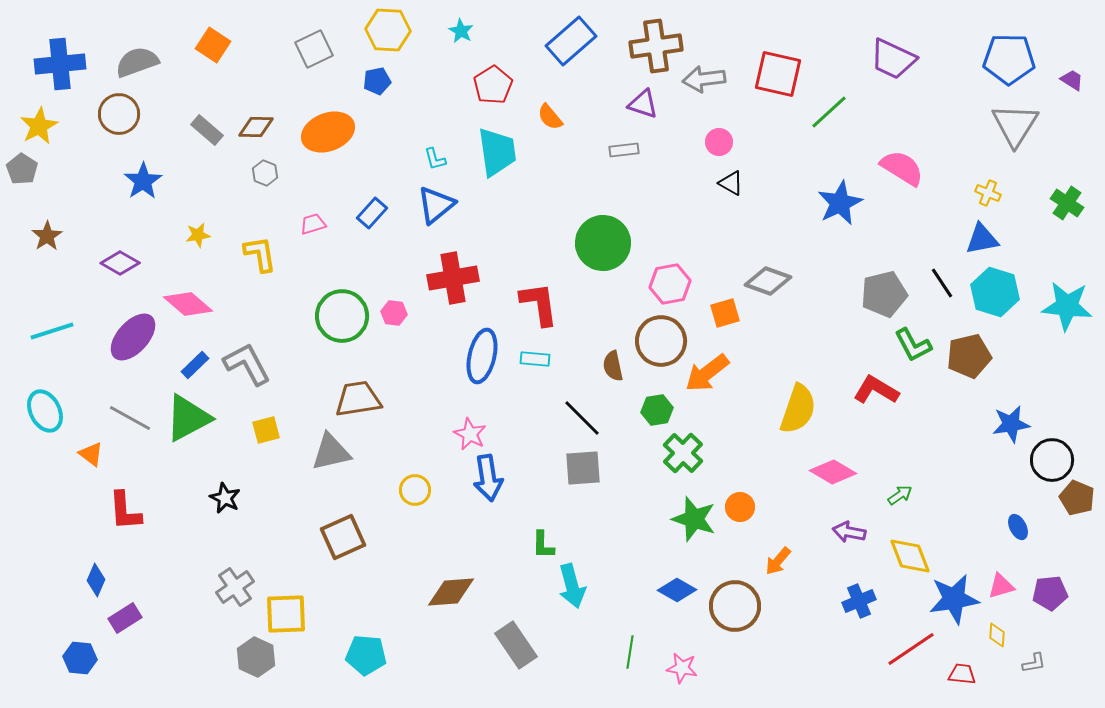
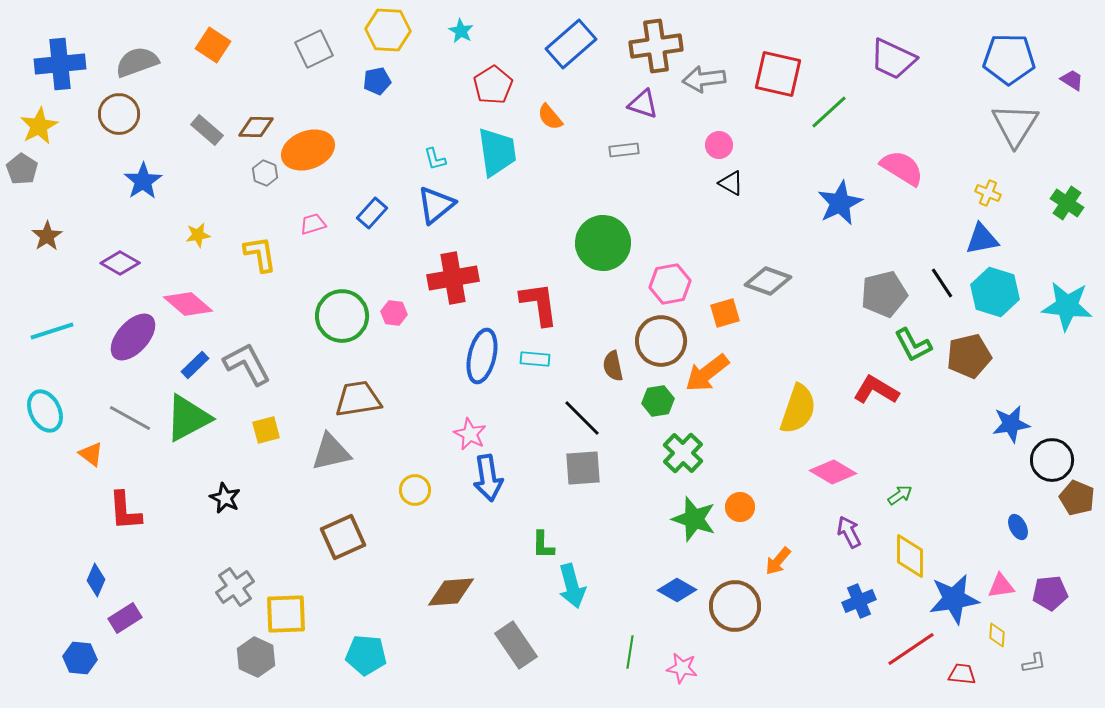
blue rectangle at (571, 41): moved 3 px down
orange ellipse at (328, 132): moved 20 px left, 18 px down
pink circle at (719, 142): moved 3 px down
green hexagon at (657, 410): moved 1 px right, 9 px up
purple arrow at (849, 532): rotated 52 degrees clockwise
yellow diamond at (910, 556): rotated 21 degrees clockwise
pink triangle at (1001, 586): rotated 8 degrees clockwise
